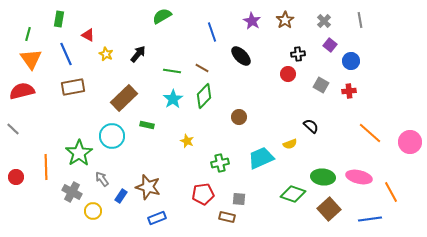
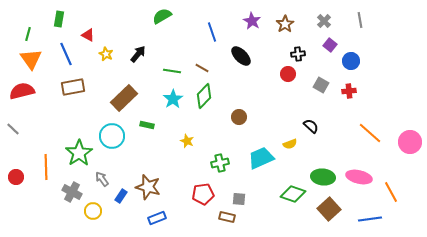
brown star at (285, 20): moved 4 px down
